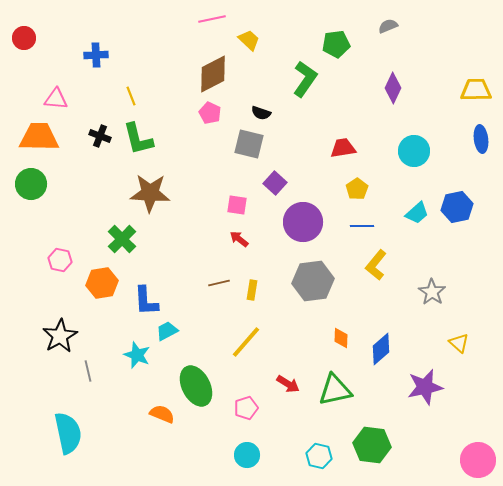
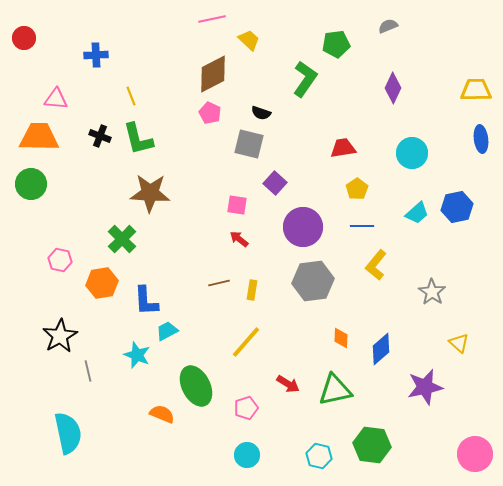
cyan circle at (414, 151): moved 2 px left, 2 px down
purple circle at (303, 222): moved 5 px down
pink circle at (478, 460): moved 3 px left, 6 px up
